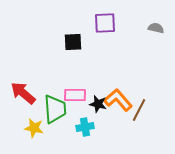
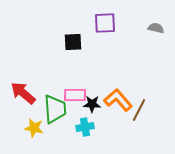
black star: moved 6 px left; rotated 12 degrees counterclockwise
